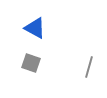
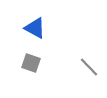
gray line: rotated 60 degrees counterclockwise
